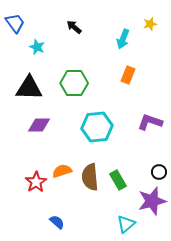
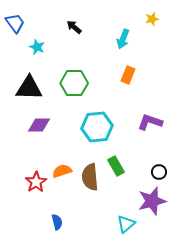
yellow star: moved 2 px right, 5 px up
green rectangle: moved 2 px left, 14 px up
blue semicircle: rotated 35 degrees clockwise
